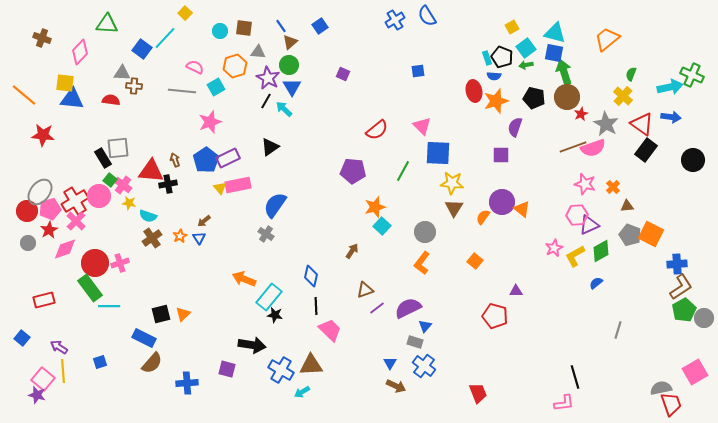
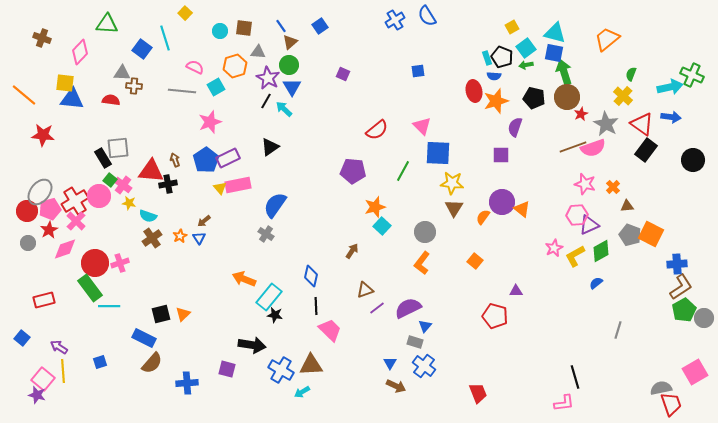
cyan line at (165, 38): rotated 60 degrees counterclockwise
